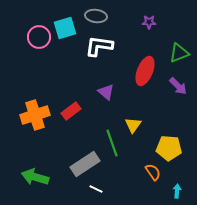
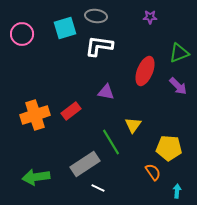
purple star: moved 1 px right, 5 px up
pink circle: moved 17 px left, 3 px up
purple triangle: rotated 30 degrees counterclockwise
green line: moved 1 px left, 1 px up; rotated 12 degrees counterclockwise
green arrow: moved 1 px right; rotated 24 degrees counterclockwise
white line: moved 2 px right, 1 px up
